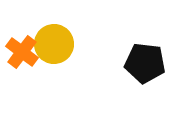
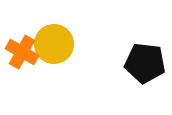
orange cross: rotated 8 degrees counterclockwise
